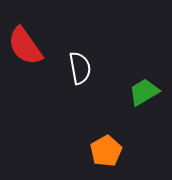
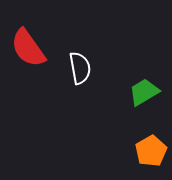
red semicircle: moved 3 px right, 2 px down
orange pentagon: moved 45 px right
